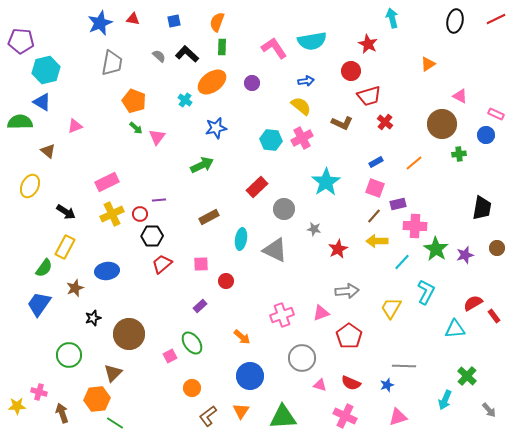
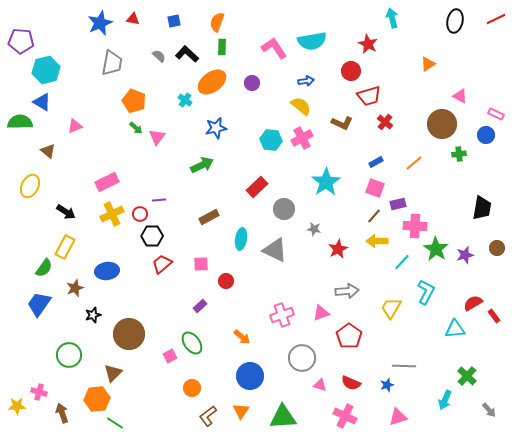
black star at (93, 318): moved 3 px up
